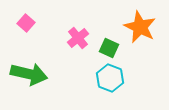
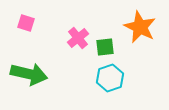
pink square: rotated 24 degrees counterclockwise
green square: moved 4 px left, 1 px up; rotated 30 degrees counterclockwise
cyan hexagon: rotated 20 degrees clockwise
